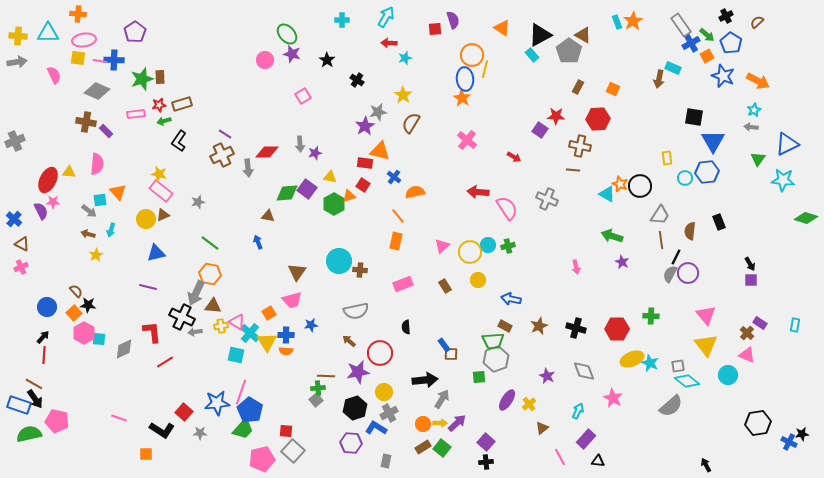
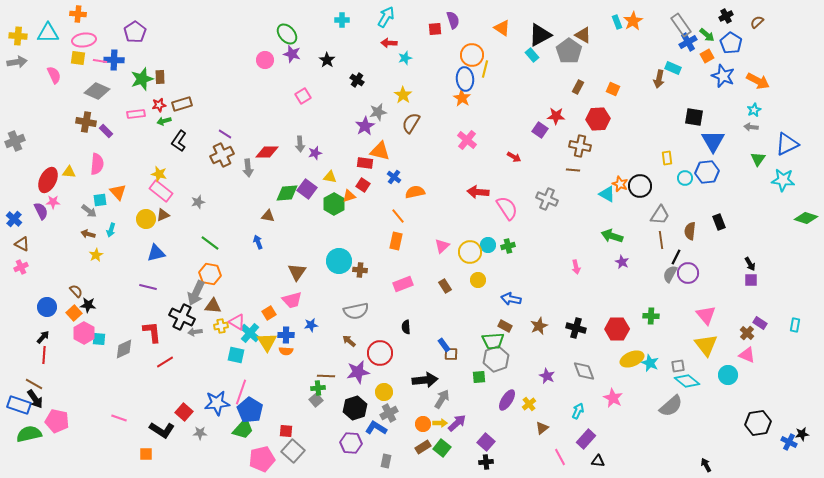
blue cross at (691, 43): moved 3 px left, 1 px up
